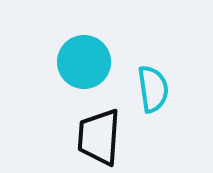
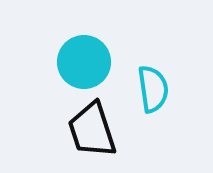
black trapezoid: moved 7 px left, 7 px up; rotated 22 degrees counterclockwise
